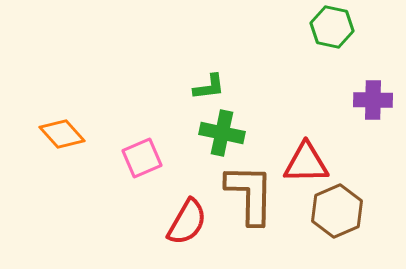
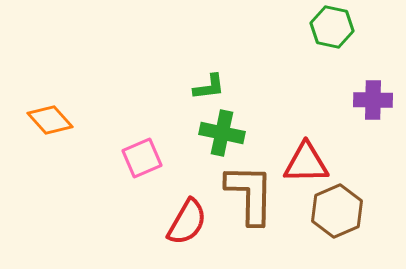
orange diamond: moved 12 px left, 14 px up
